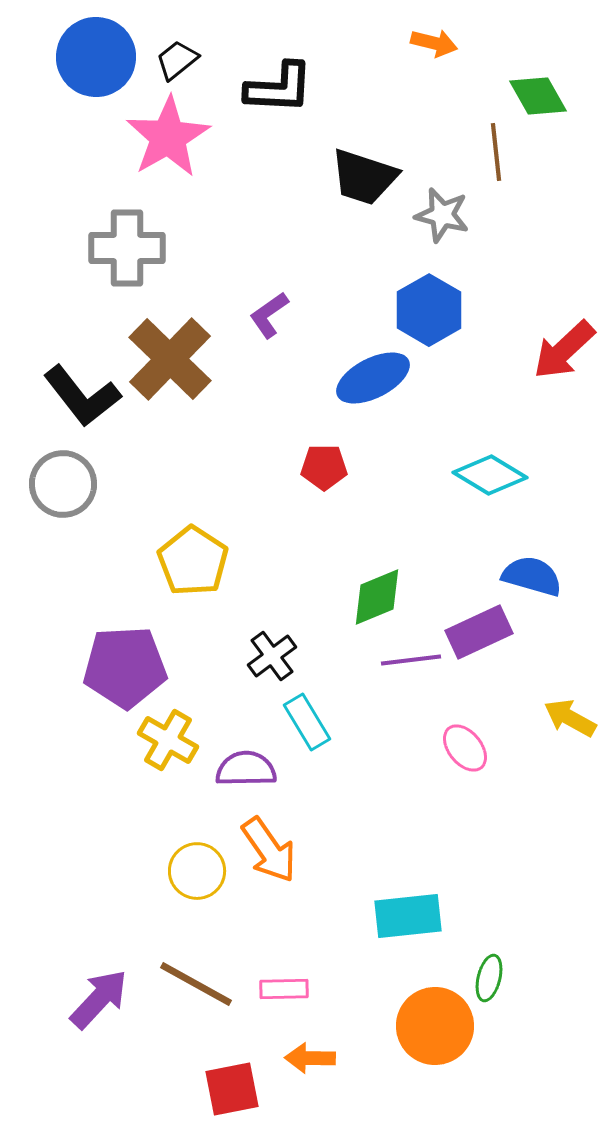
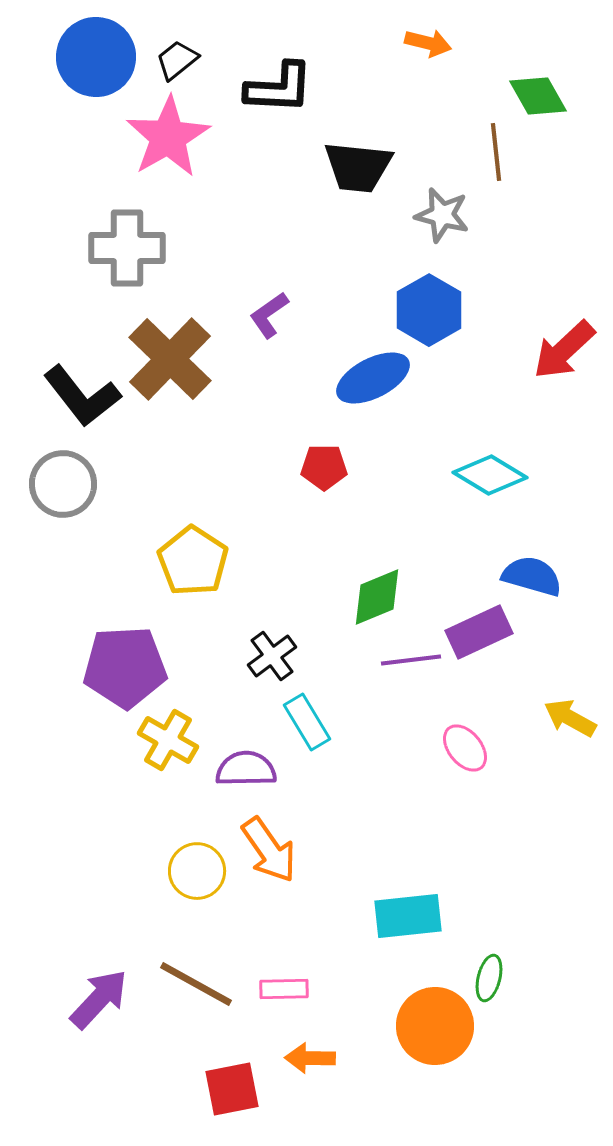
orange arrow at (434, 43): moved 6 px left
black trapezoid at (364, 177): moved 6 px left, 10 px up; rotated 12 degrees counterclockwise
